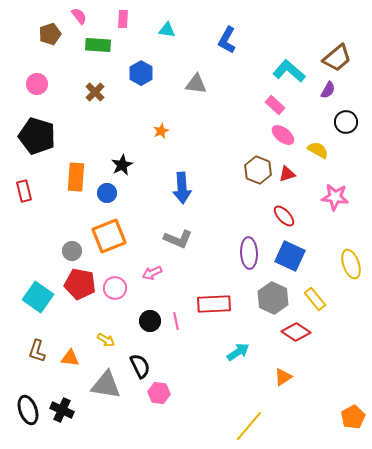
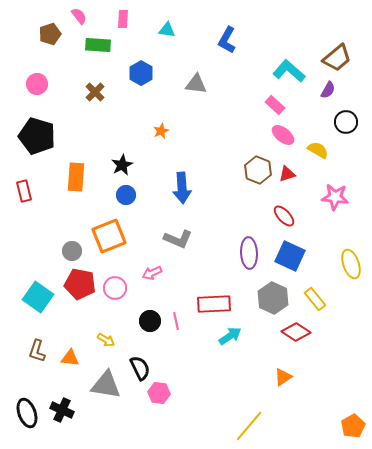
blue circle at (107, 193): moved 19 px right, 2 px down
cyan arrow at (238, 352): moved 8 px left, 16 px up
black semicircle at (140, 366): moved 2 px down
black ellipse at (28, 410): moved 1 px left, 3 px down
orange pentagon at (353, 417): moved 9 px down
